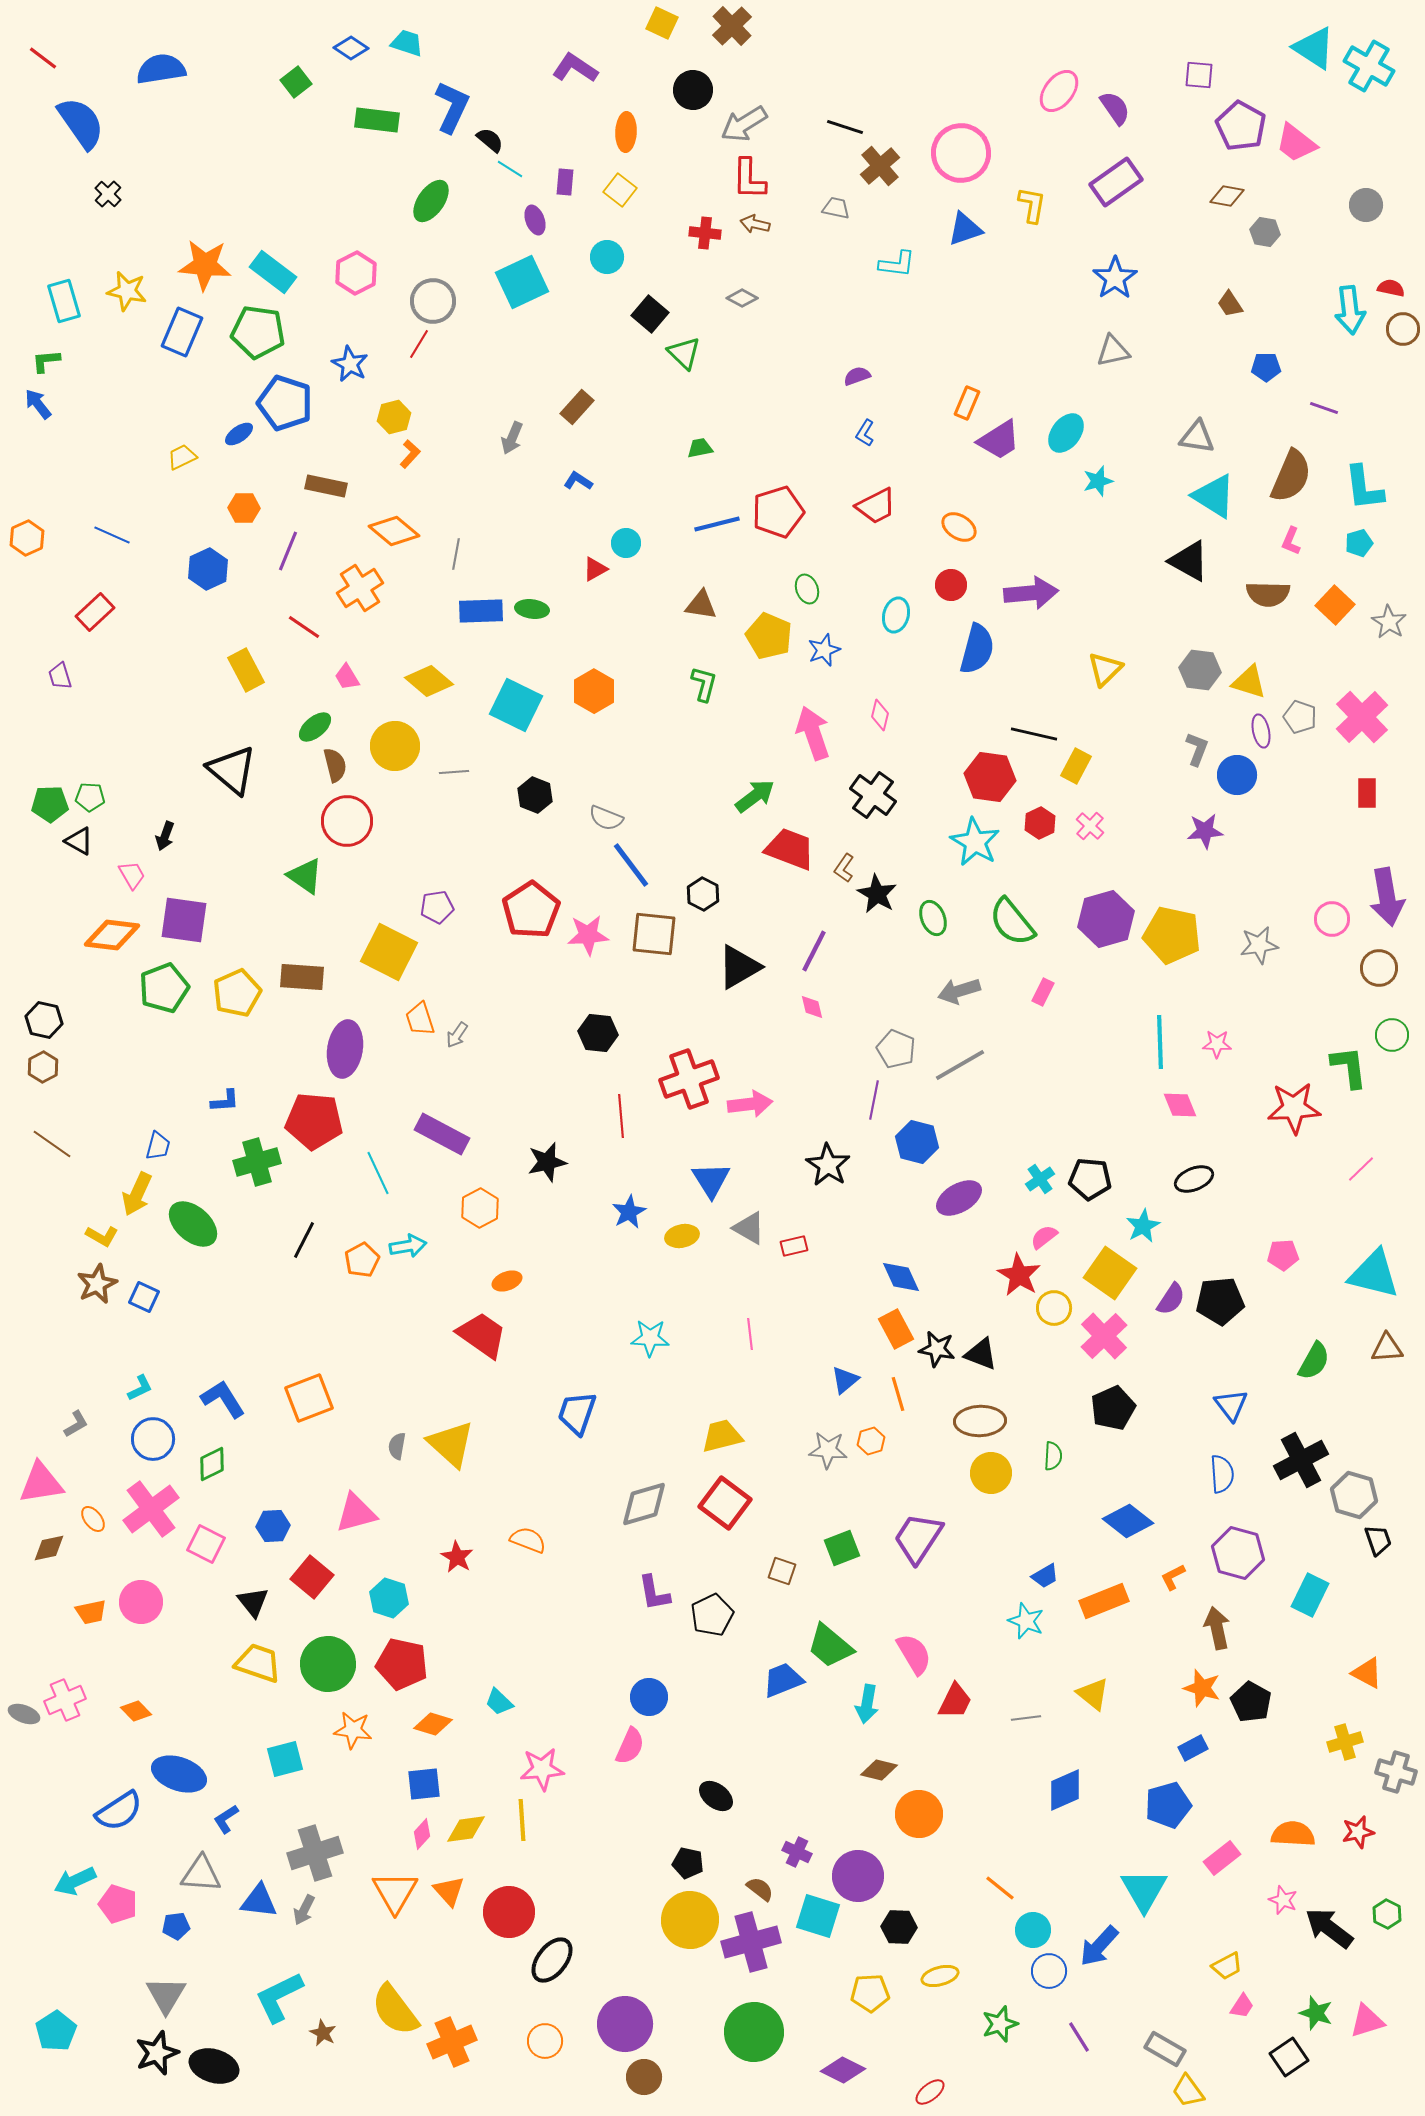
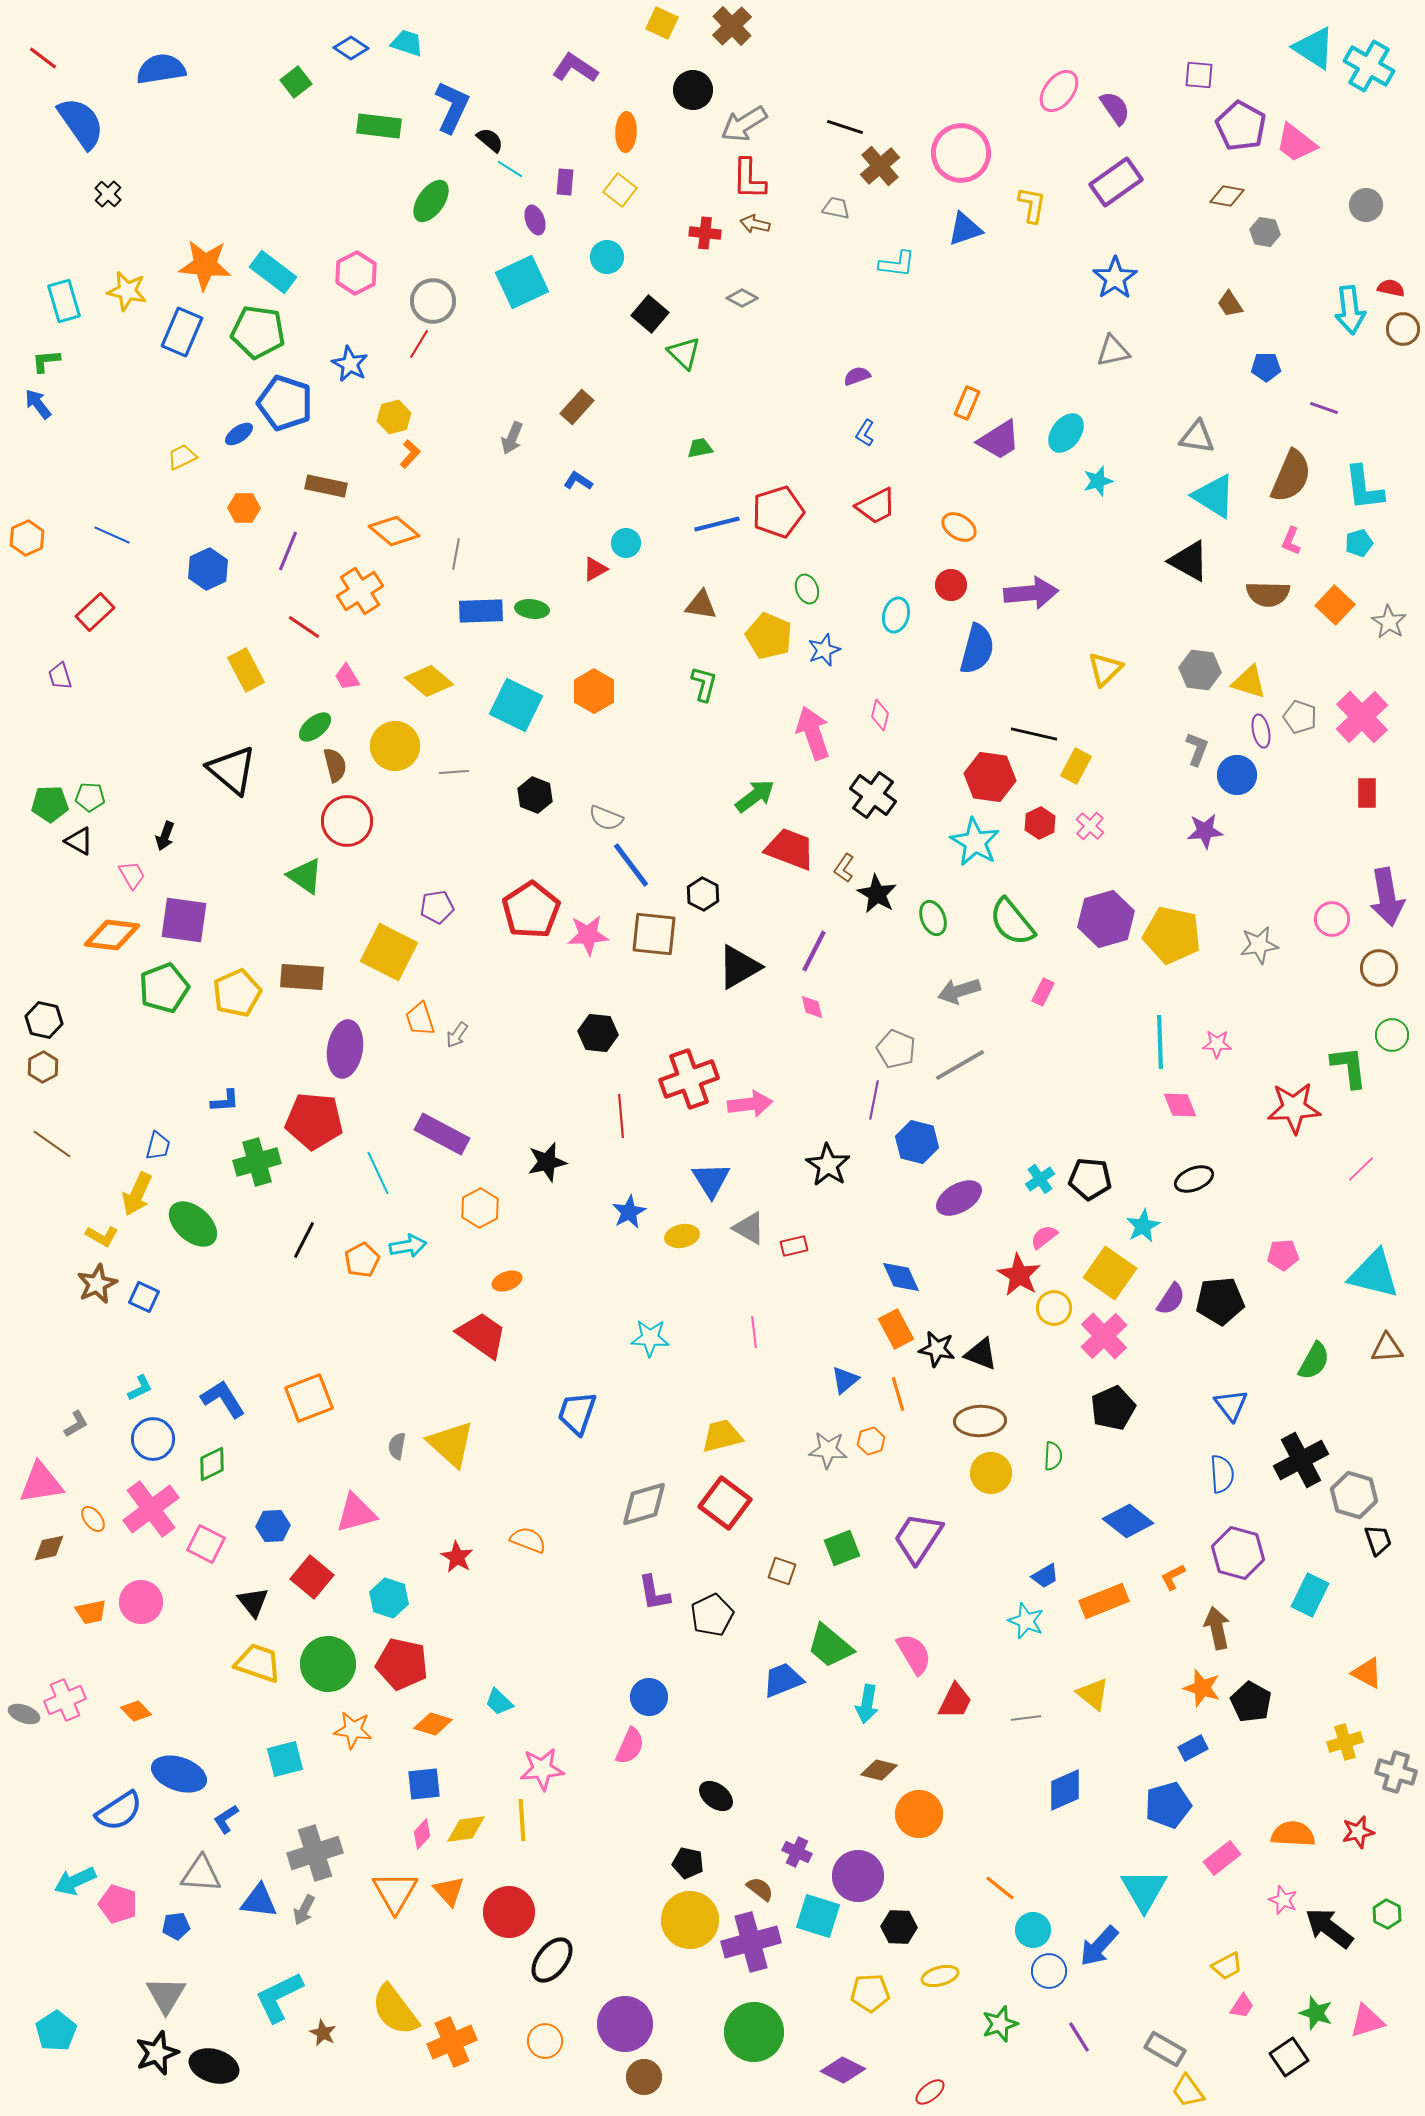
green rectangle at (377, 120): moved 2 px right, 6 px down
orange cross at (360, 588): moved 3 px down
pink line at (750, 1334): moved 4 px right, 2 px up
